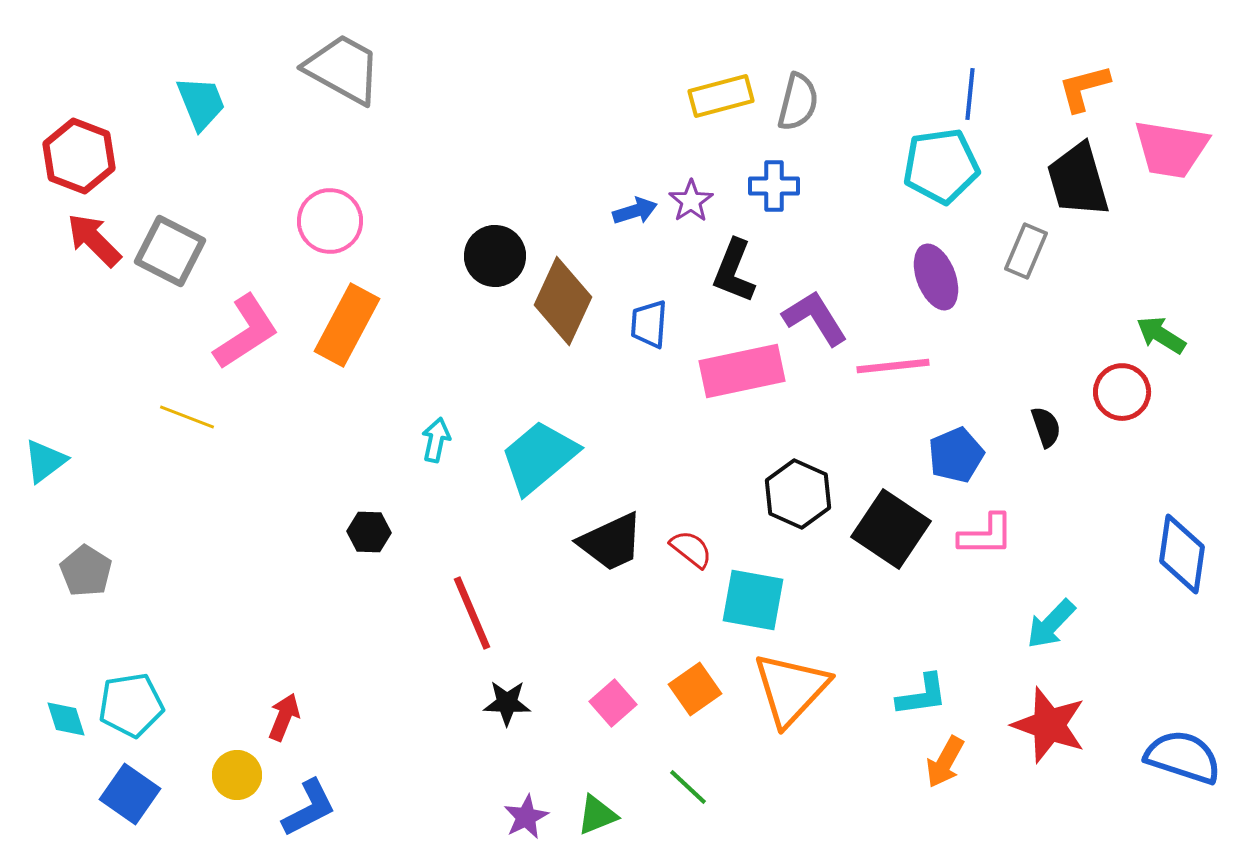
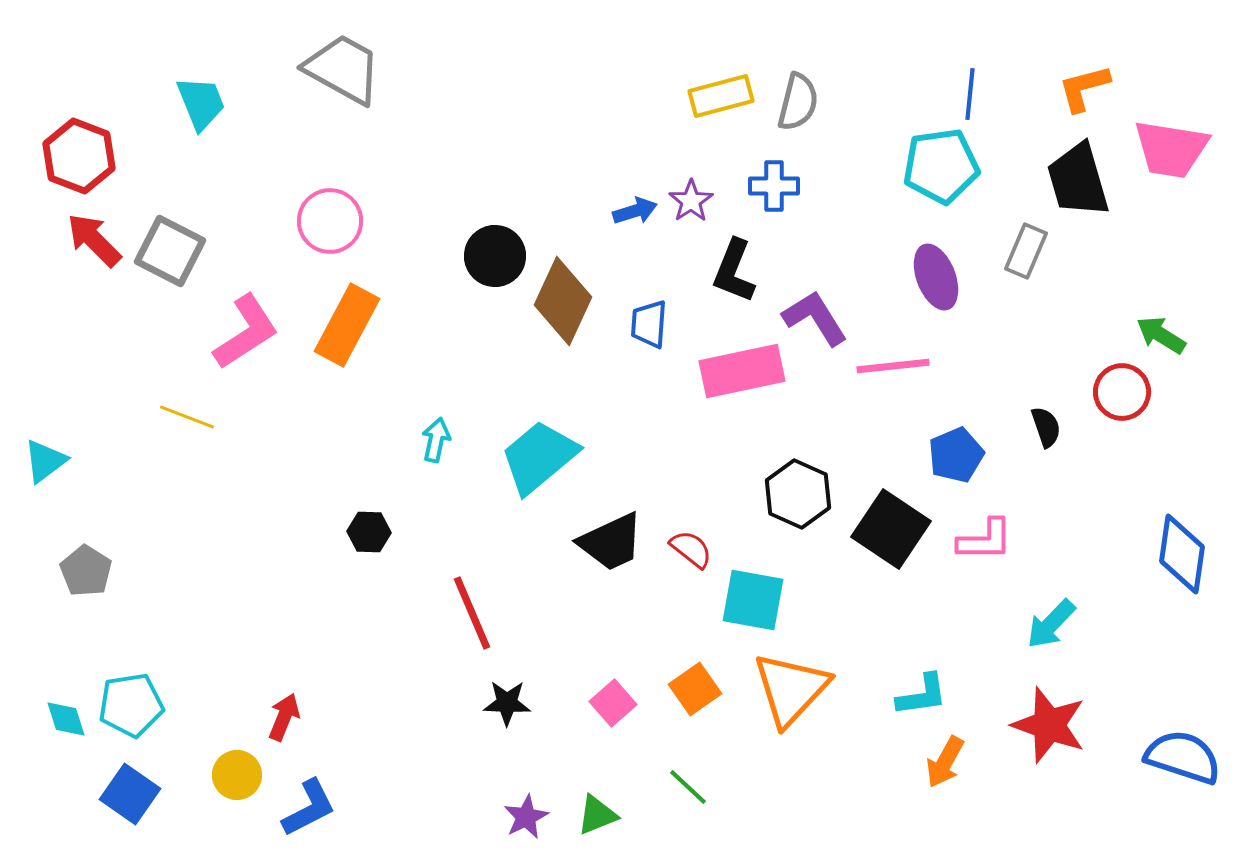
pink L-shape at (986, 535): moved 1 px left, 5 px down
